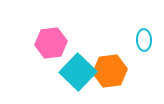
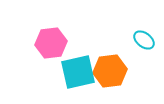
cyan ellipse: rotated 50 degrees counterclockwise
cyan square: rotated 33 degrees clockwise
